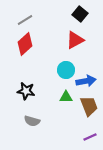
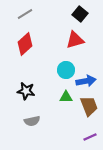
gray line: moved 6 px up
red triangle: rotated 12 degrees clockwise
gray semicircle: rotated 28 degrees counterclockwise
